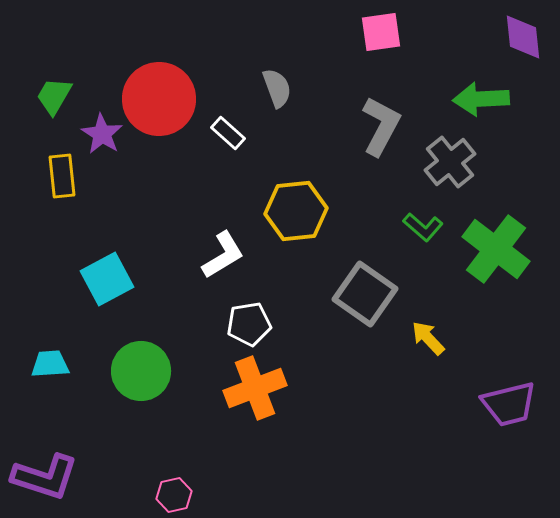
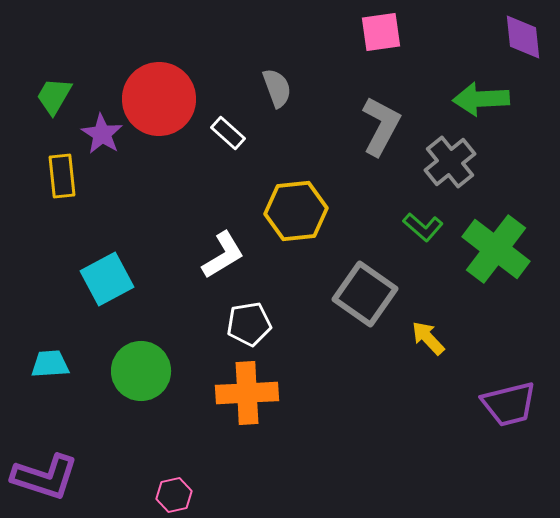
orange cross: moved 8 px left, 5 px down; rotated 18 degrees clockwise
